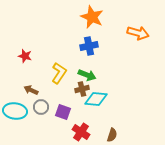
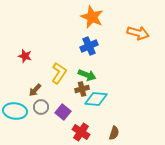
blue cross: rotated 12 degrees counterclockwise
brown arrow: moved 4 px right; rotated 72 degrees counterclockwise
purple square: rotated 21 degrees clockwise
brown semicircle: moved 2 px right, 2 px up
